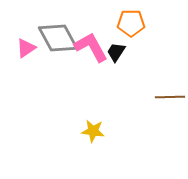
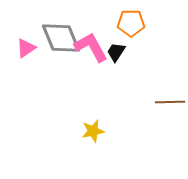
gray diamond: moved 3 px right; rotated 6 degrees clockwise
brown line: moved 5 px down
yellow star: rotated 20 degrees counterclockwise
